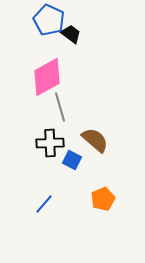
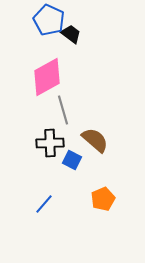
gray line: moved 3 px right, 3 px down
